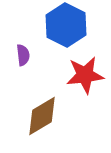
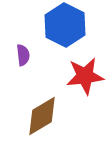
blue hexagon: moved 1 px left
red star: moved 1 px down
